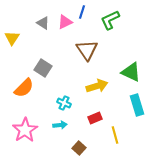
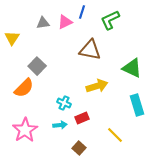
gray triangle: rotated 40 degrees counterclockwise
brown triangle: moved 3 px right; rotated 45 degrees counterclockwise
gray square: moved 6 px left, 2 px up; rotated 12 degrees clockwise
green triangle: moved 1 px right, 4 px up
red rectangle: moved 13 px left
yellow line: rotated 30 degrees counterclockwise
